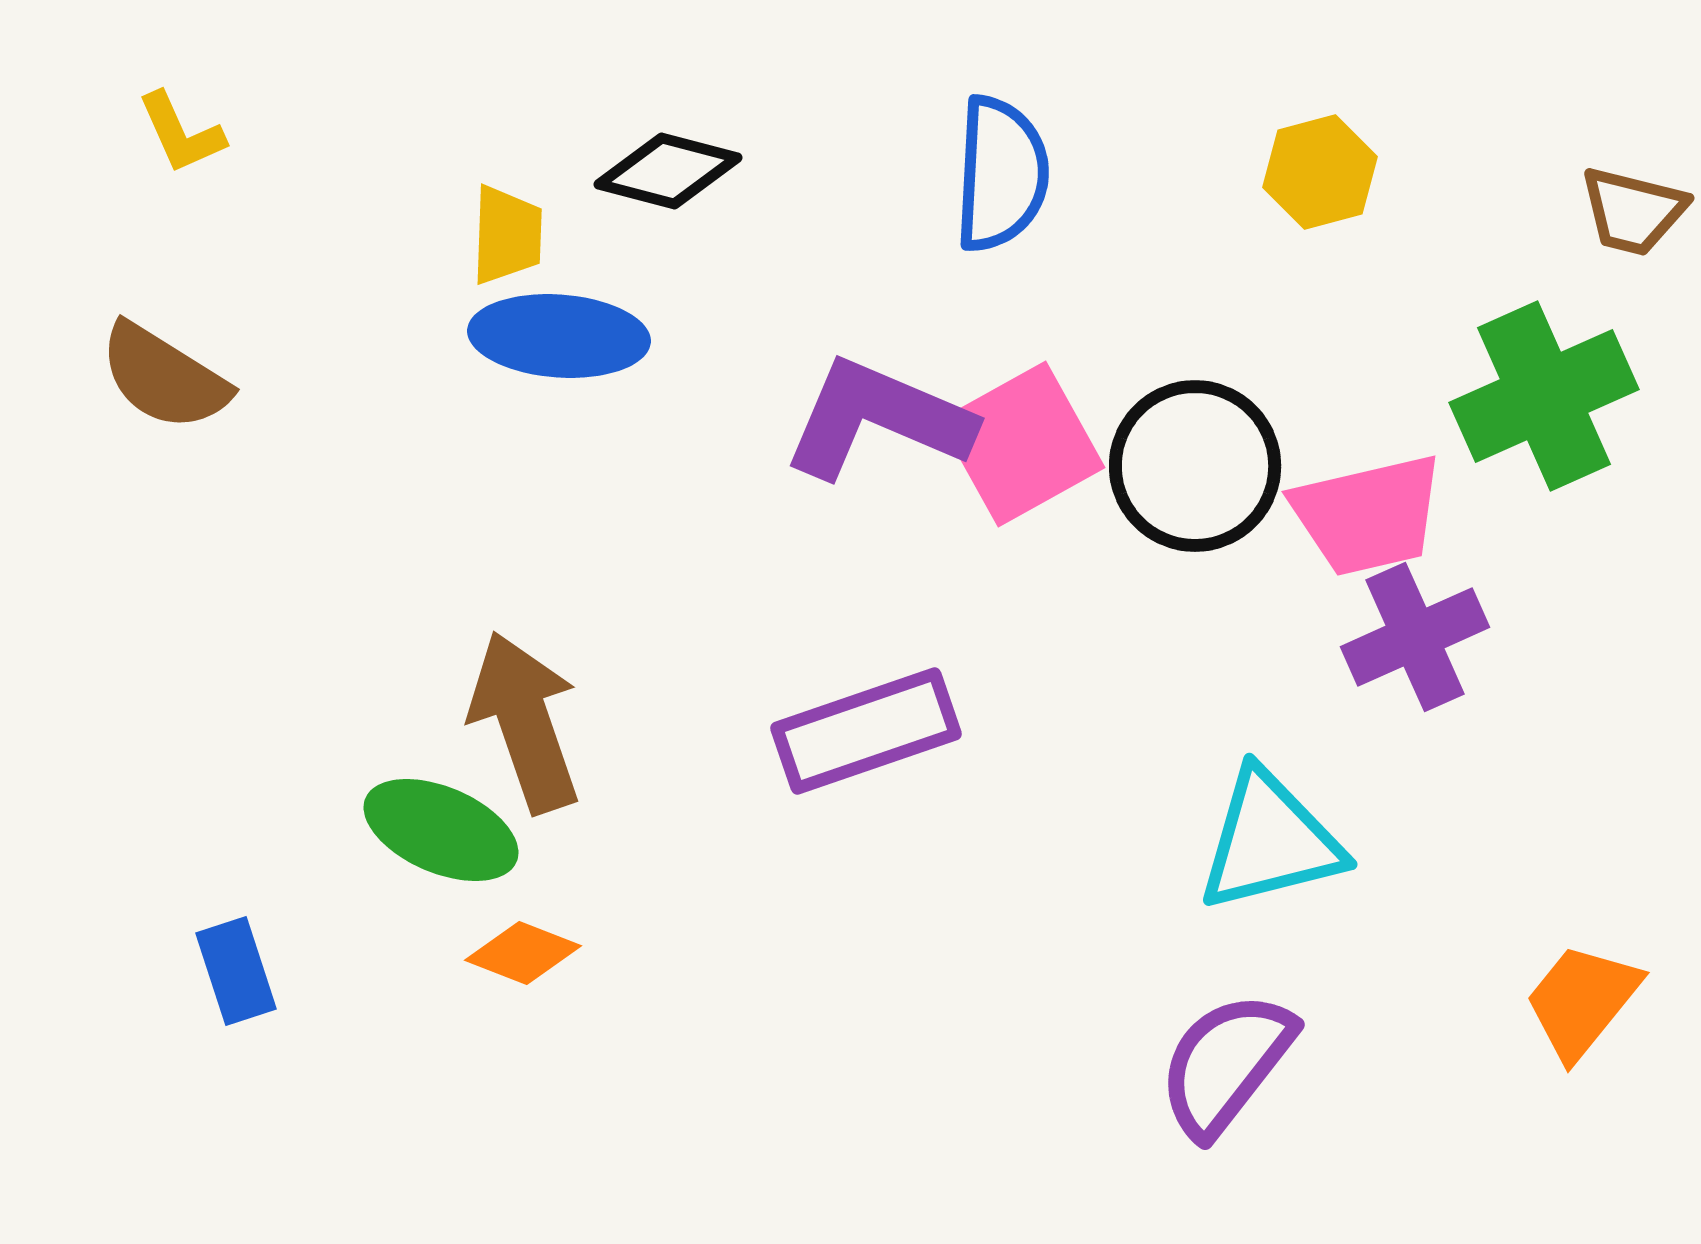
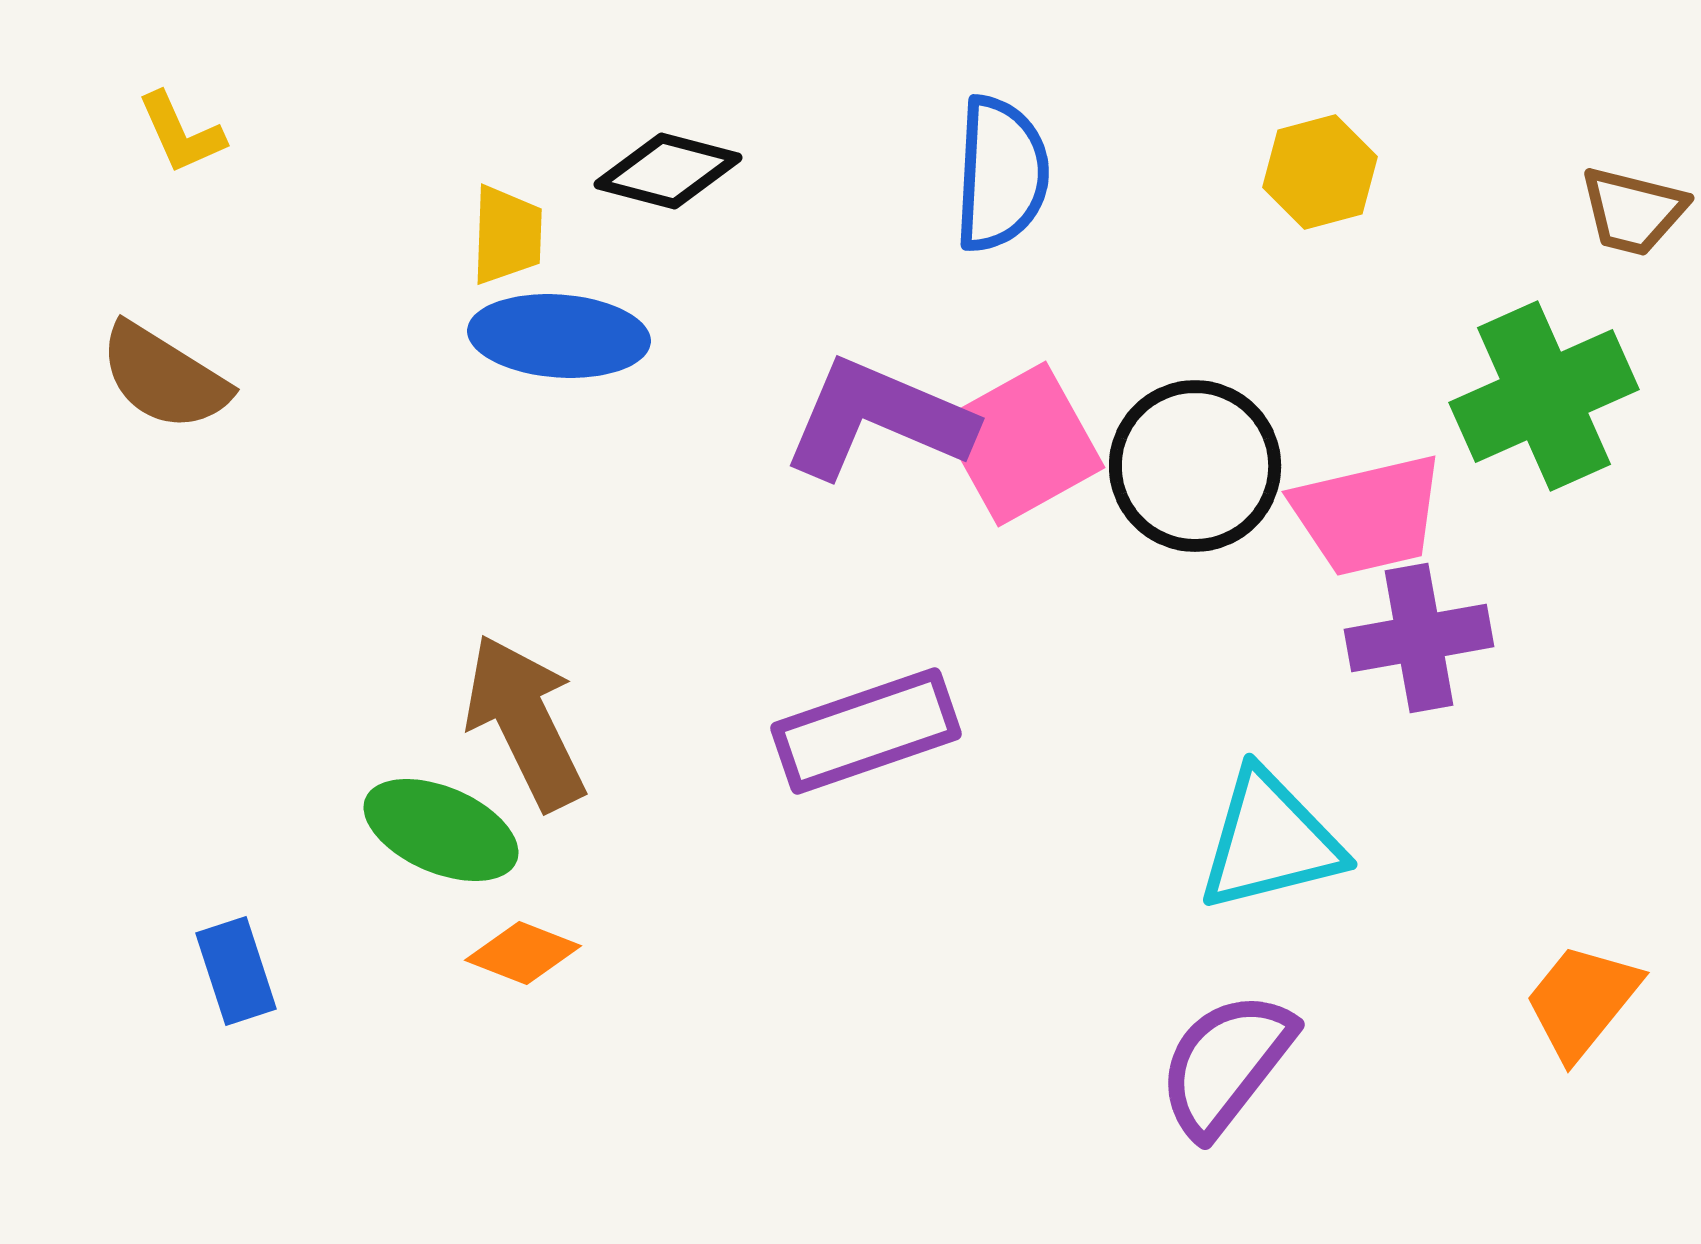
purple cross: moved 4 px right, 1 px down; rotated 14 degrees clockwise
brown arrow: rotated 7 degrees counterclockwise
